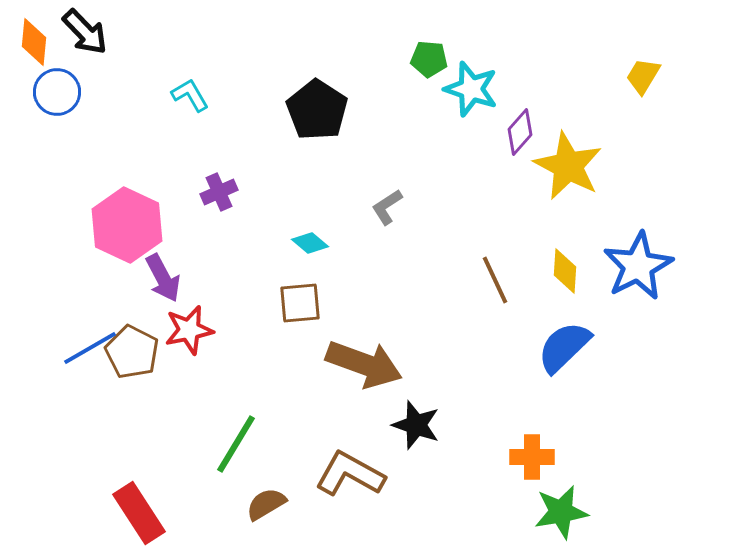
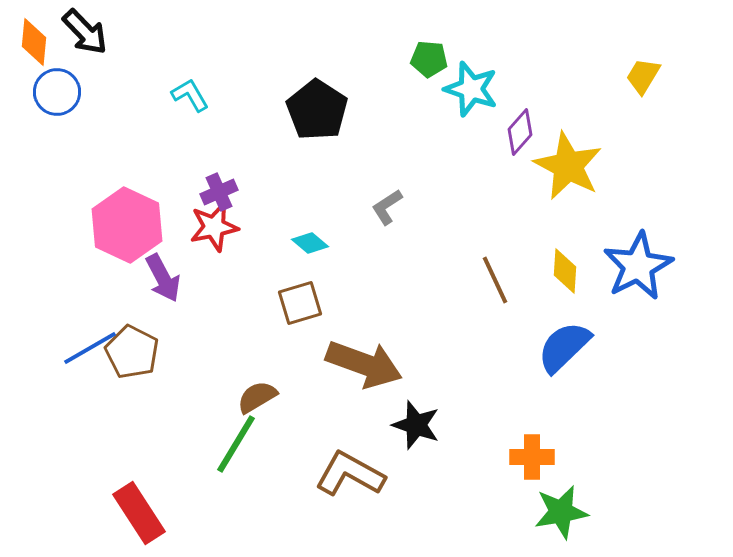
brown square: rotated 12 degrees counterclockwise
red star: moved 25 px right, 103 px up
brown semicircle: moved 9 px left, 107 px up
